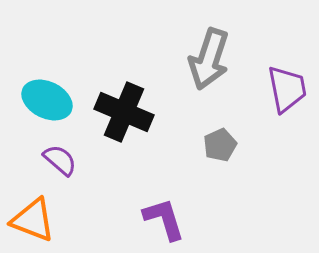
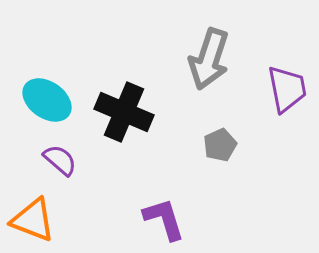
cyan ellipse: rotated 9 degrees clockwise
